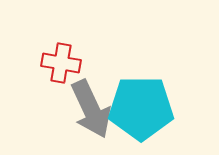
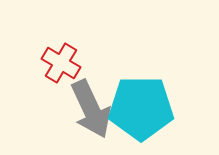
red cross: rotated 21 degrees clockwise
